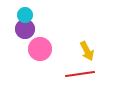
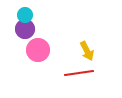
pink circle: moved 2 px left, 1 px down
red line: moved 1 px left, 1 px up
